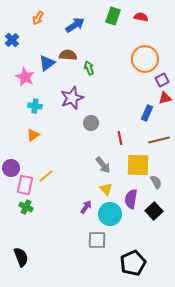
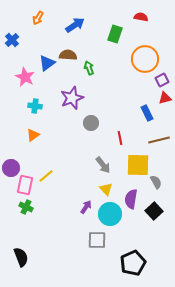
green rectangle: moved 2 px right, 18 px down
blue rectangle: rotated 49 degrees counterclockwise
